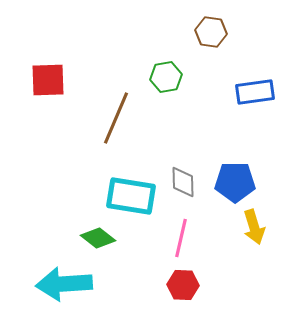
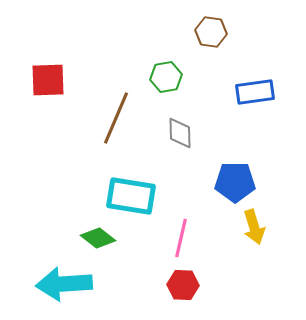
gray diamond: moved 3 px left, 49 px up
